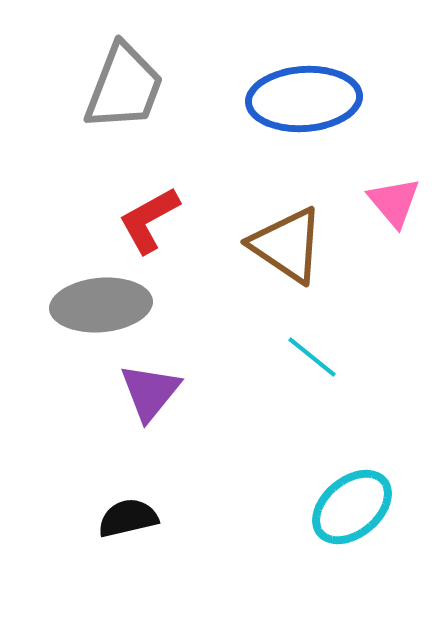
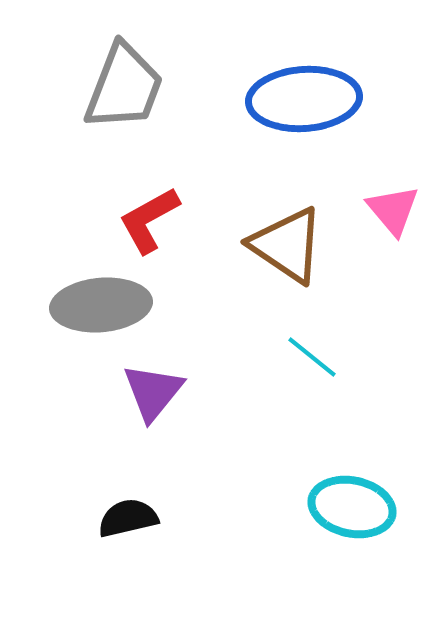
pink triangle: moved 1 px left, 8 px down
purple triangle: moved 3 px right
cyan ellipse: rotated 52 degrees clockwise
